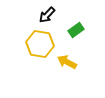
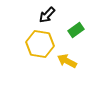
yellow arrow: moved 1 px up
